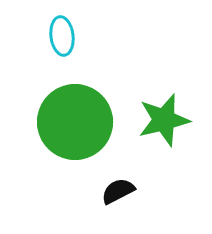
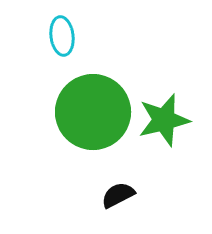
green circle: moved 18 px right, 10 px up
black semicircle: moved 4 px down
